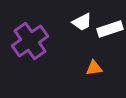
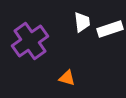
white trapezoid: rotated 70 degrees counterclockwise
orange triangle: moved 27 px left, 10 px down; rotated 24 degrees clockwise
